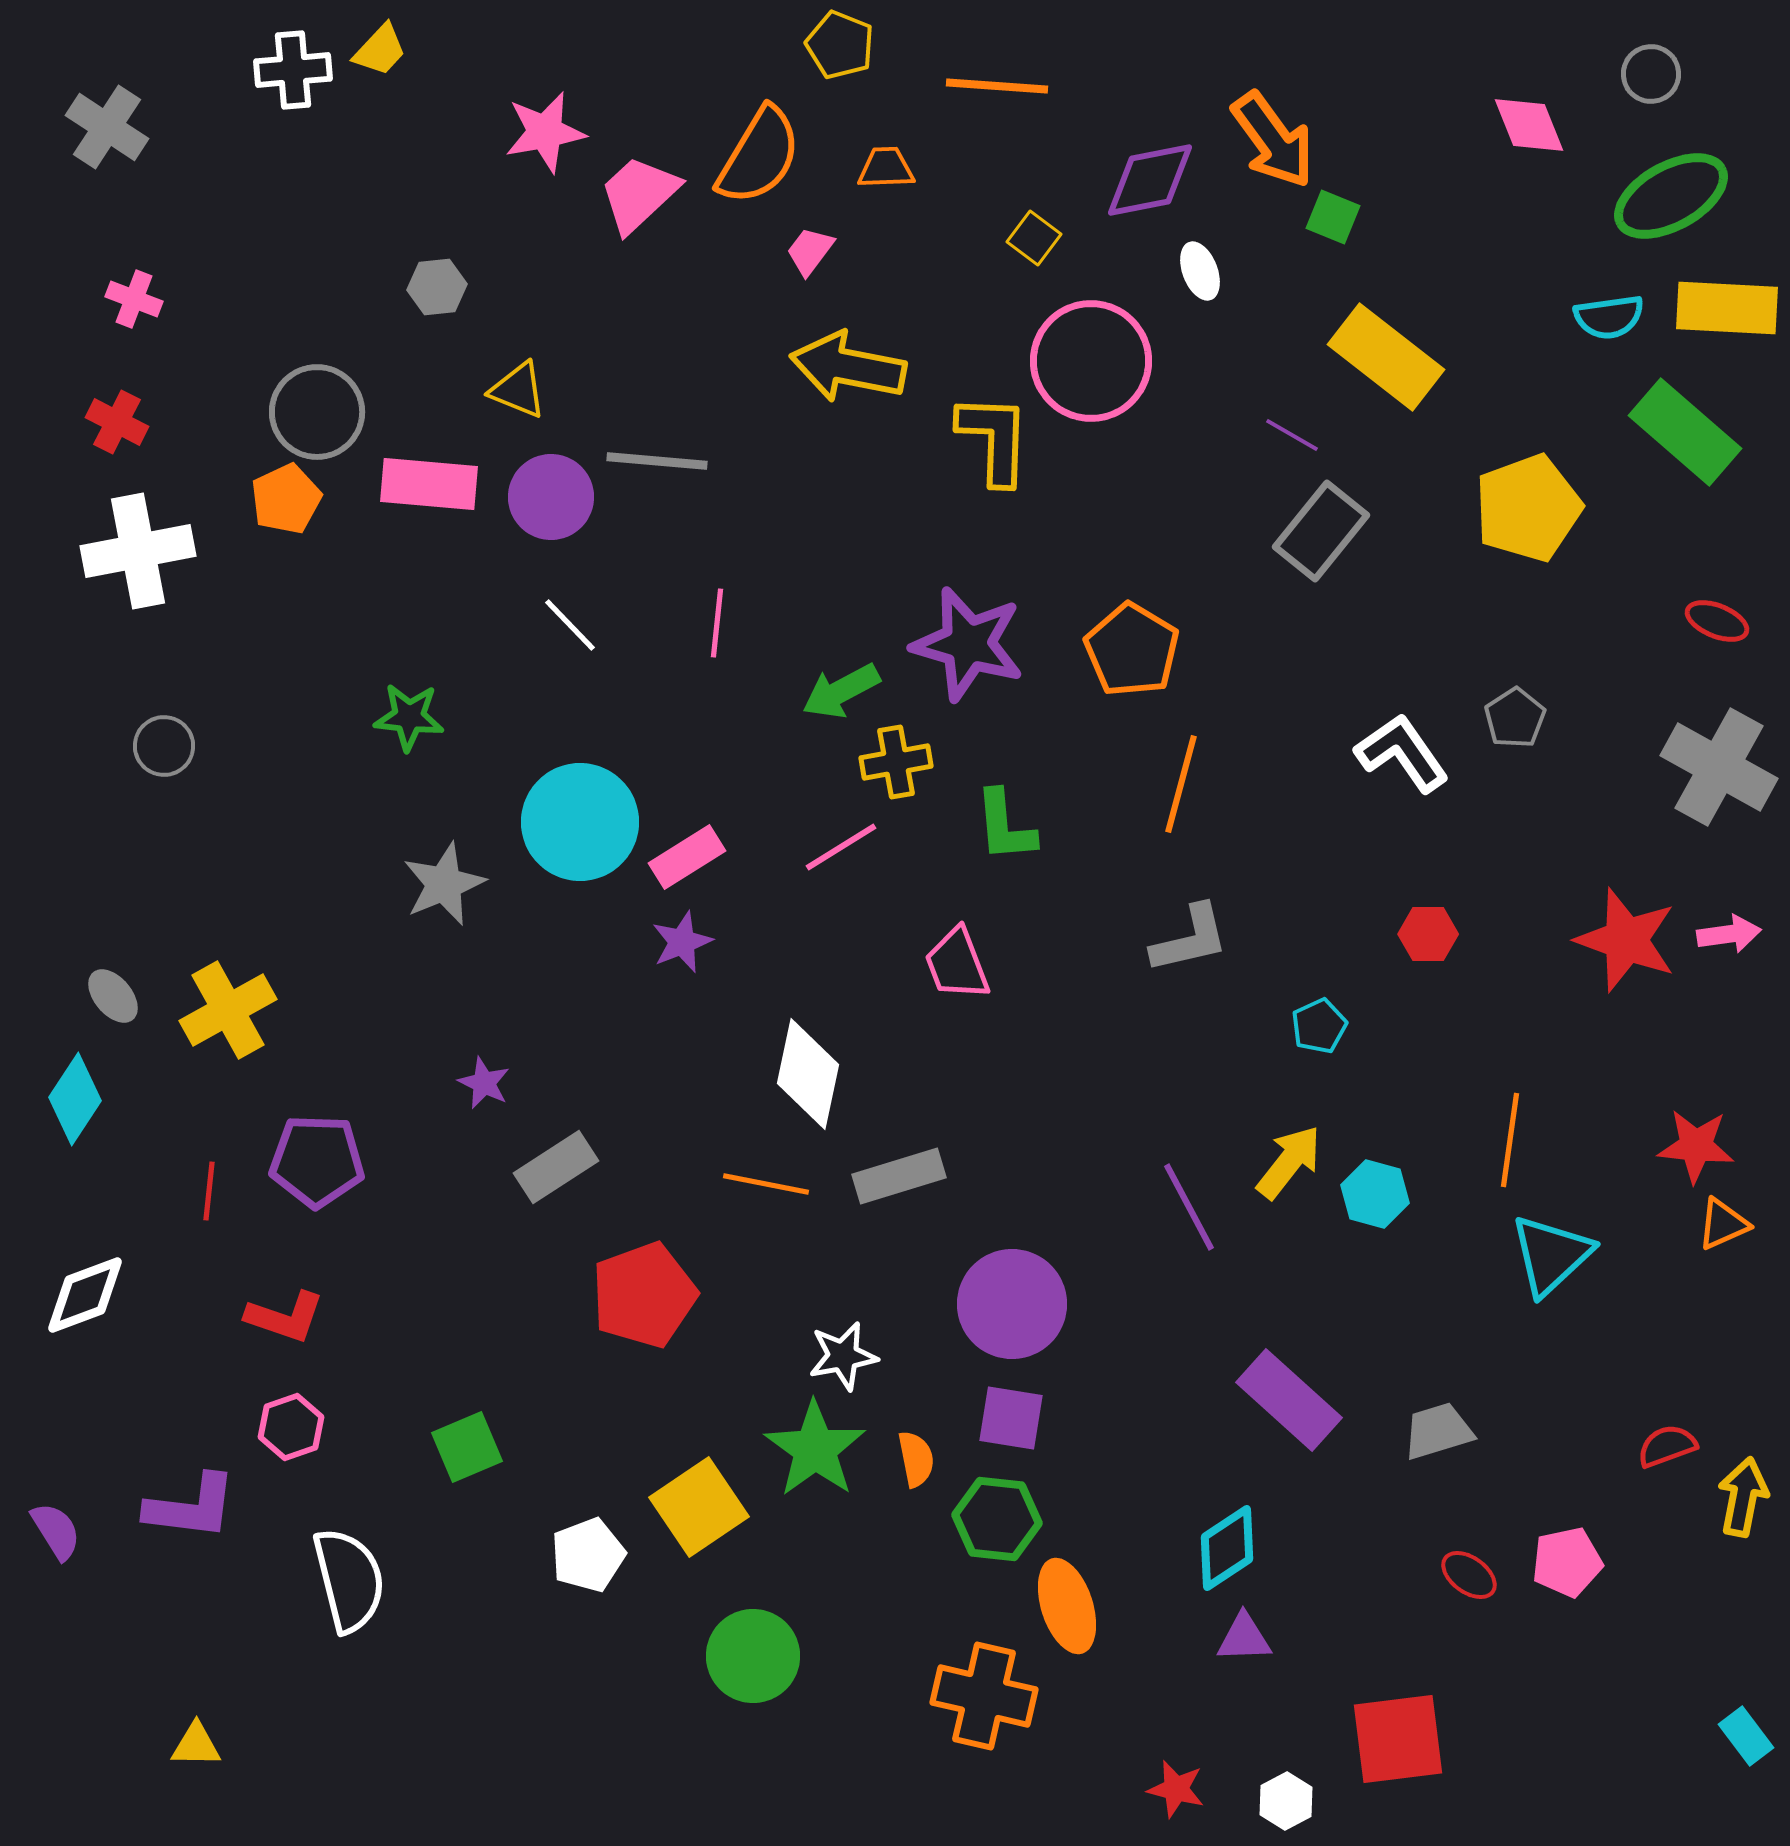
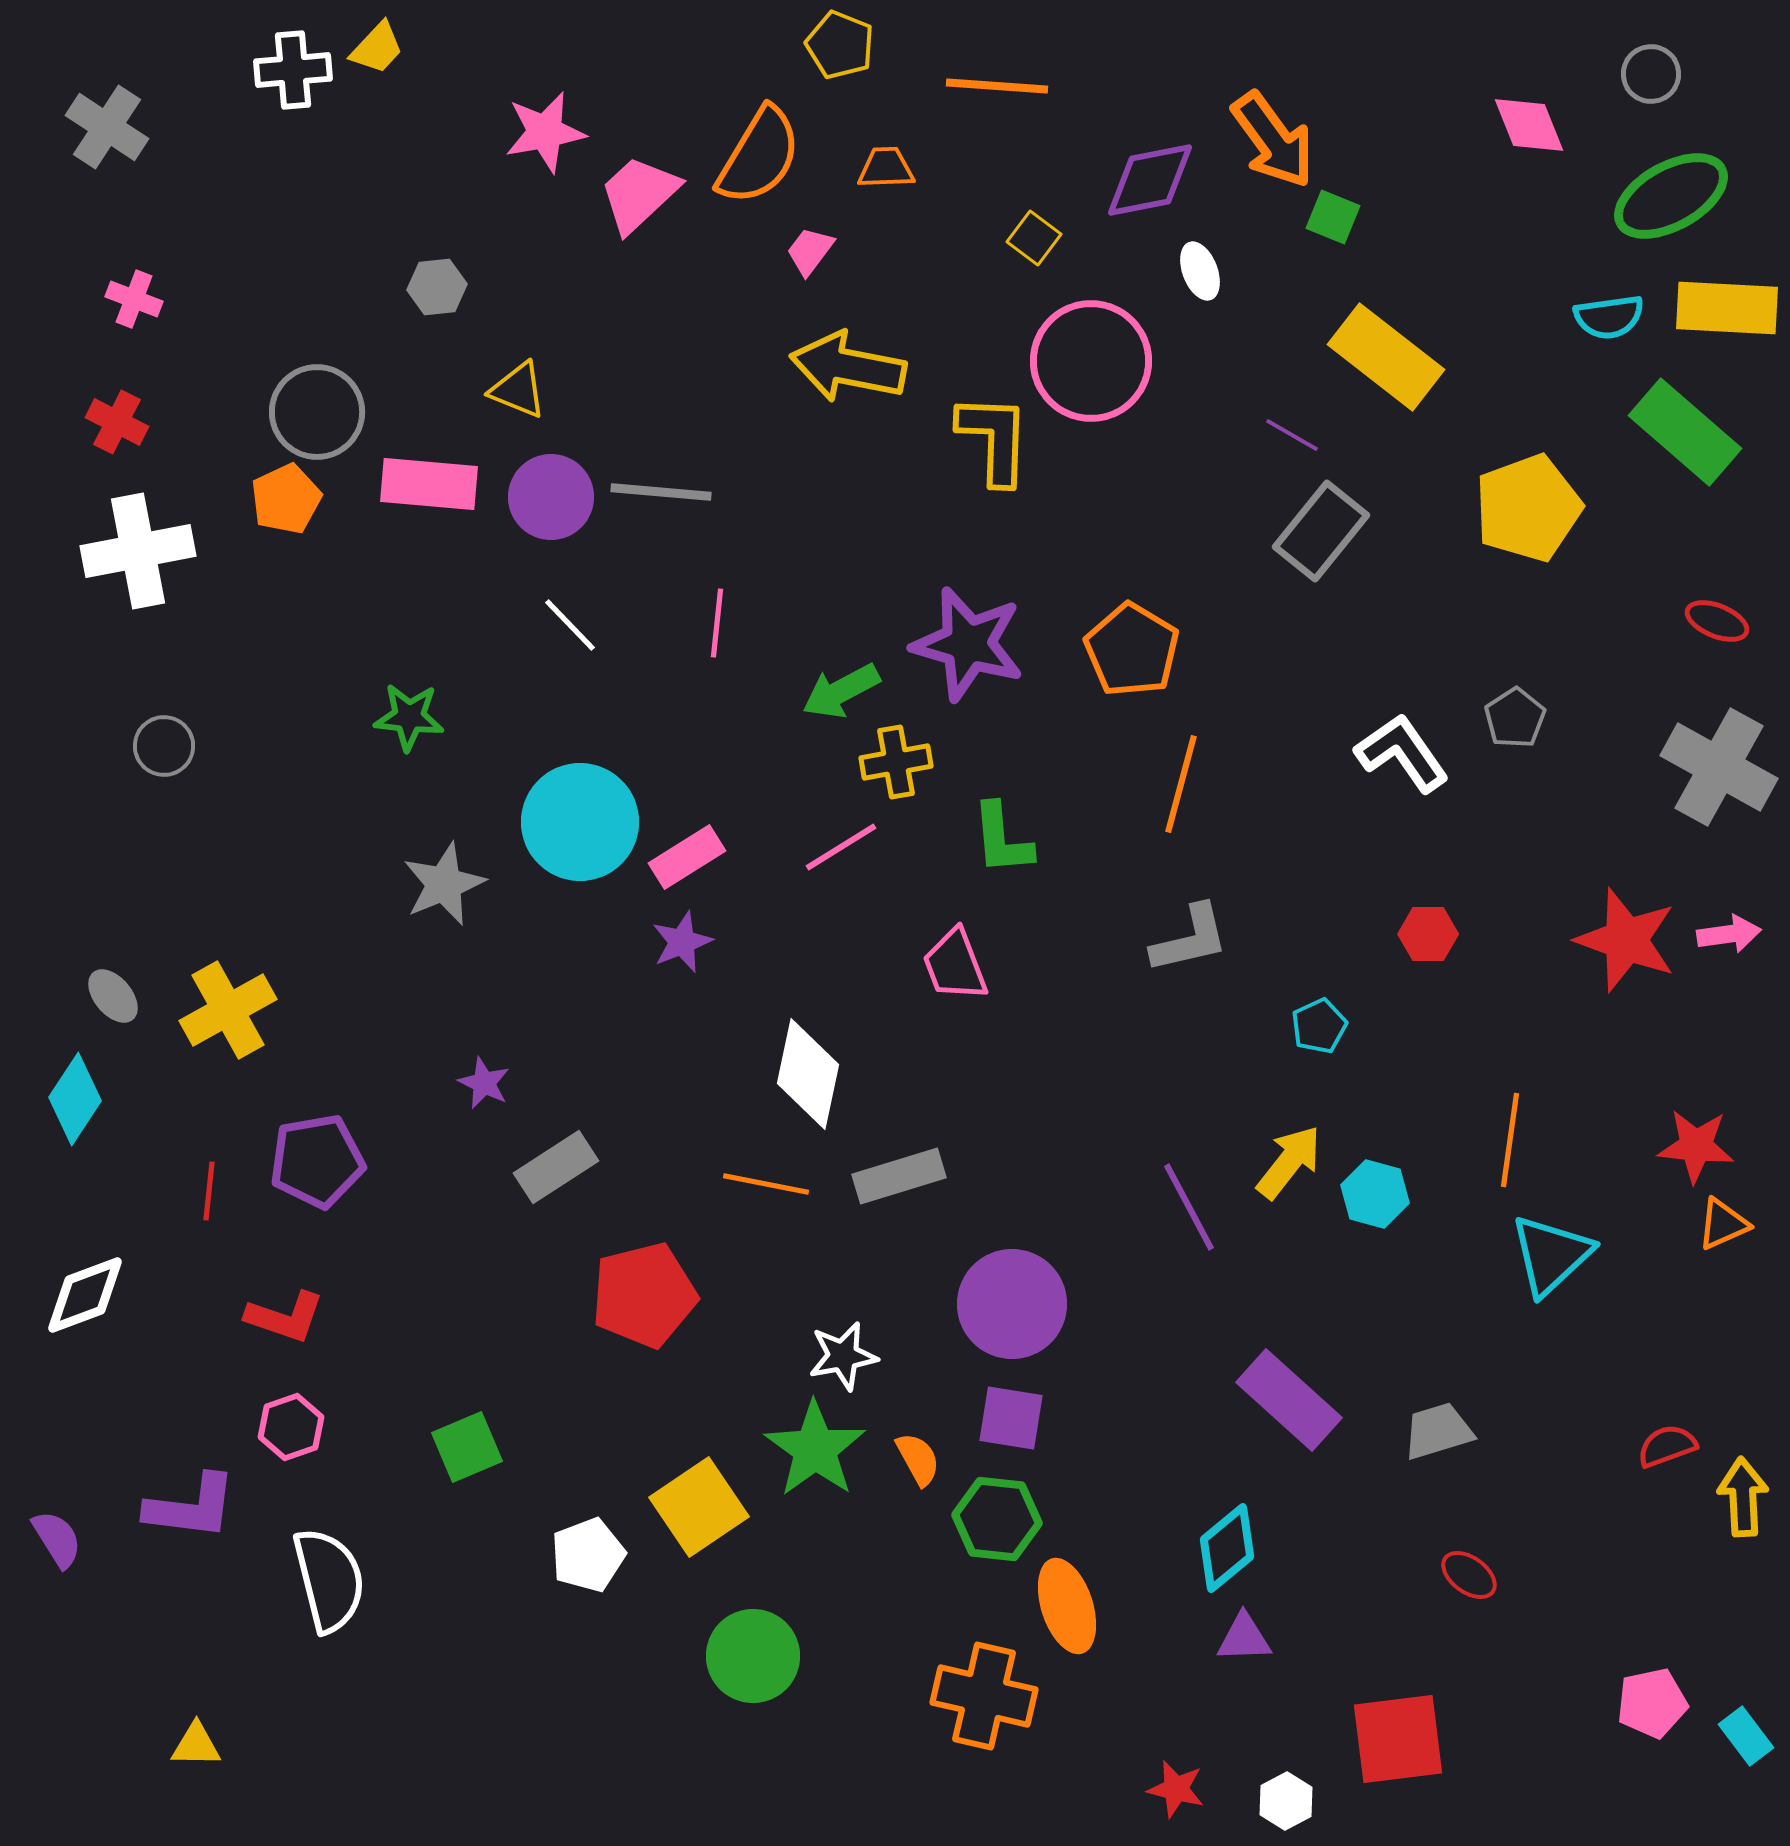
yellow trapezoid at (380, 50): moved 3 px left, 2 px up
gray line at (657, 461): moved 4 px right, 31 px down
green L-shape at (1005, 826): moved 3 px left, 13 px down
pink trapezoid at (957, 964): moved 2 px left, 1 px down
purple pentagon at (317, 1161): rotated 12 degrees counterclockwise
red pentagon at (644, 1295): rotated 6 degrees clockwise
orange semicircle at (916, 1459): moved 2 px right; rotated 18 degrees counterclockwise
yellow arrow at (1743, 1497): rotated 14 degrees counterclockwise
purple semicircle at (56, 1531): moved 1 px right, 8 px down
cyan diamond at (1227, 1548): rotated 6 degrees counterclockwise
pink pentagon at (1567, 1562): moved 85 px right, 141 px down
white semicircle at (349, 1580): moved 20 px left
